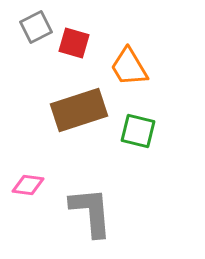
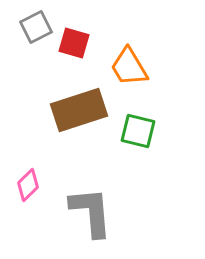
pink diamond: rotated 52 degrees counterclockwise
